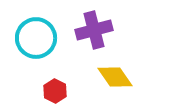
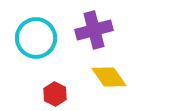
yellow diamond: moved 6 px left
red hexagon: moved 3 px down
